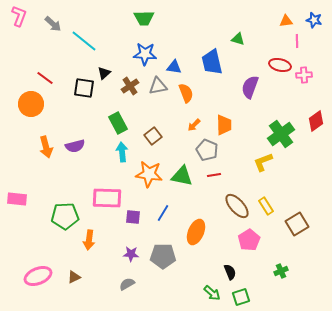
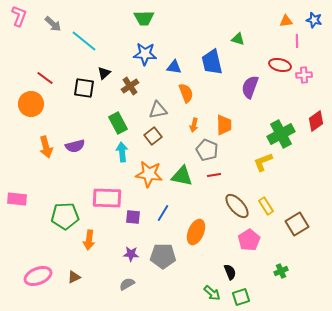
gray triangle at (158, 86): moved 24 px down
orange arrow at (194, 125): rotated 32 degrees counterclockwise
green cross at (281, 134): rotated 8 degrees clockwise
